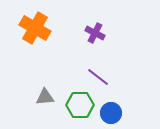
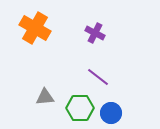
green hexagon: moved 3 px down
